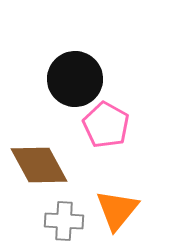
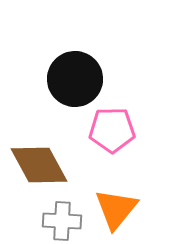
pink pentagon: moved 6 px right, 5 px down; rotated 30 degrees counterclockwise
orange triangle: moved 1 px left, 1 px up
gray cross: moved 2 px left
